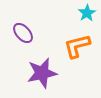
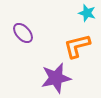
cyan star: rotated 24 degrees counterclockwise
purple star: moved 14 px right, 5 px down
